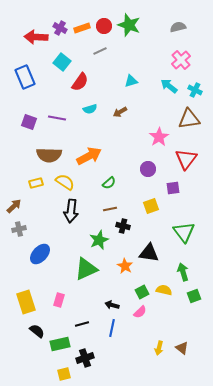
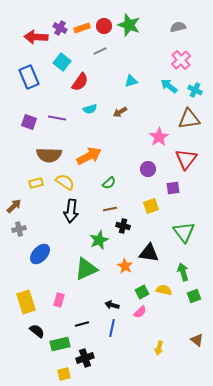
blue rectangle at (25, 77): moved 4 px right
brown triangle at (182, 348): moved 15 px right, 8 px up
